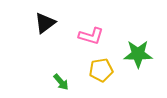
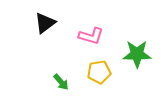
green star: moved 1 px left
yellow pentagon: moved 2 px left, 2 px down
